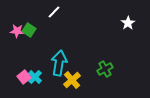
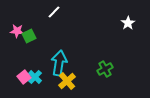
green square: moved 6 px down; rotated 32 degrees clockwise
yellow cross: moved 5 px left, 1 px down
